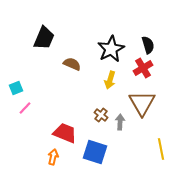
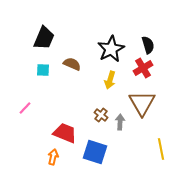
cyan square: moved 27 px right, 18 px up; rotated 24 degrees clockwise
